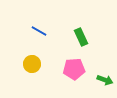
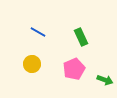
blue line: moved 1 px left, 1 px down
pink pentagon: rotated 20 degrees counterclockwise
